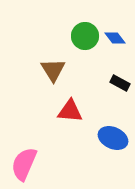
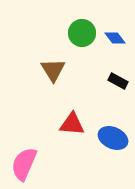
green circle: moved 3 px left, 3 px up
black rectangle: moved 2 px left, 2 px up
red triangle: moved 2 px right, 13 px down
